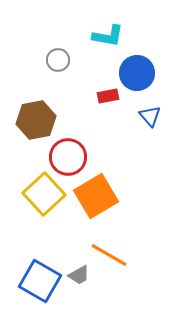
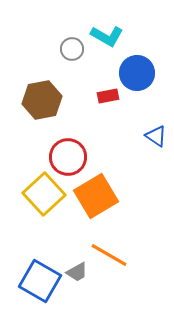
cyan L-shape: moved 1 px left; rotated 20 degrees clockwise
gray circle: moved 14 px right, 11 px up
blue triangle: moved 6 px right, 20 px down; rotated 15 degrees counterclockwise
brown hexagon: moved 6 px right, 20 px up
gray trapezoid: moved 2 px left, 3 px up
